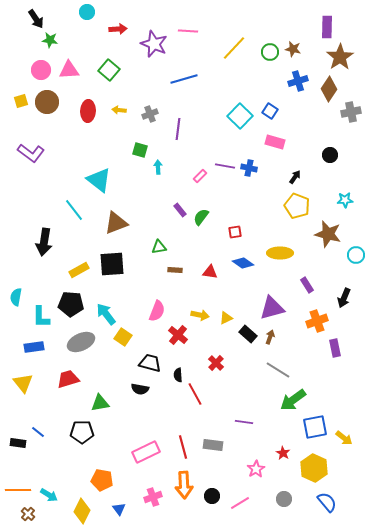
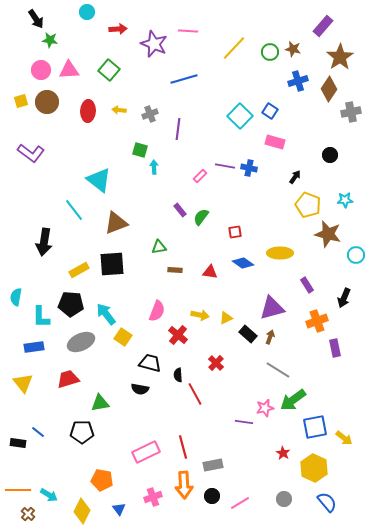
purple rectangle at (327, 27): moved 4 px left, 1 px up; rotated 40 degrees clockwise
cyan arrow at (158, 167): moved 4 px left
yellow pentagon at (297, 206): moved 11 px right, 1 px up
gray rectangle at (213, 445): moved 20 px down; rotated 18 degrees counterclockwise
pink star at (256, 469): moved 9 px right, 61 px up; rotated 18 degrees clockwise
